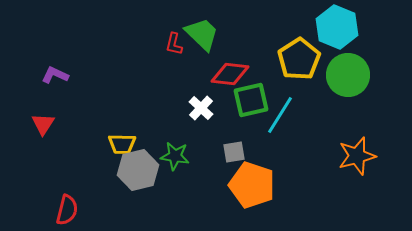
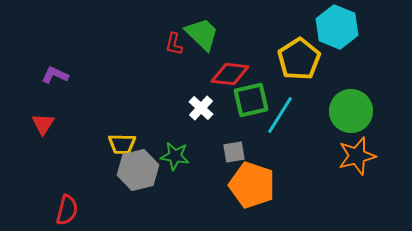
green circle: moved 3 px right, 36 px down
